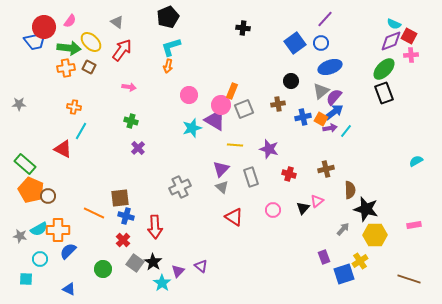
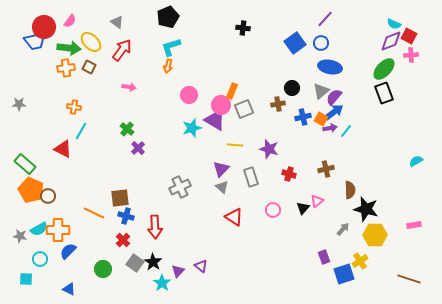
blue ellipse at (330, 67): rotated 30 degrees clockwise
black circle at (291, 81): moved 1 px right, 7 px down
green cross at (131, 121): moved 4 px left, 8 px down; rotated 24 degrees clockwise
